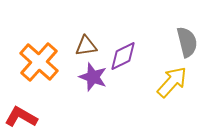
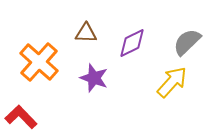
gray semicircle: rotated 120 degrees counterclockwise
brown triangle: moved 13 px up; rotated 10 degrees clockwise
purple diamond: moved 9 px right, 13 px up
purple star: moved 1 px right, 1 px down
red L-shape: rotated 16 degrees clockwise
